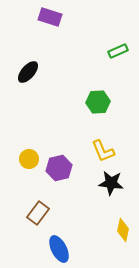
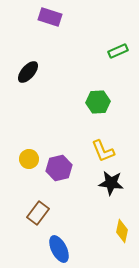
yellow diamond: moved 1 px left, 1 px down
